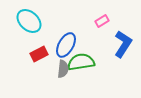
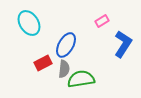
cyan ellipse: moved 2 px down; rotated 15 degrees clockwise
red rectangle: moved 4 px right, 9 px down
green semicircle: moved 17 px down
gray semicircle: moved 1 px right
